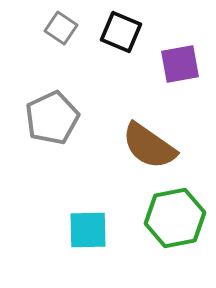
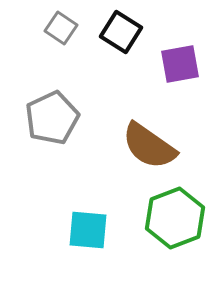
black square: rotated 9 degrees clockwise
green hexagon: rotated 10 degrees counterclockwise
cyan square: rotated 6 degrees clockwise
